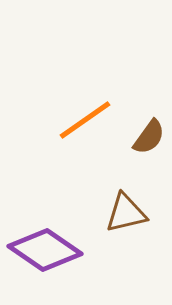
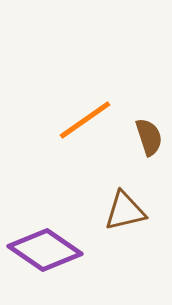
brown semicircle: rotated 54 degrees counterclockwise
brown triangle: moved 1 px left, 2 px up
